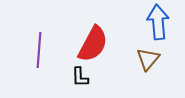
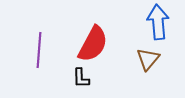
black L-shape: moved 1 px right, 1 px down
